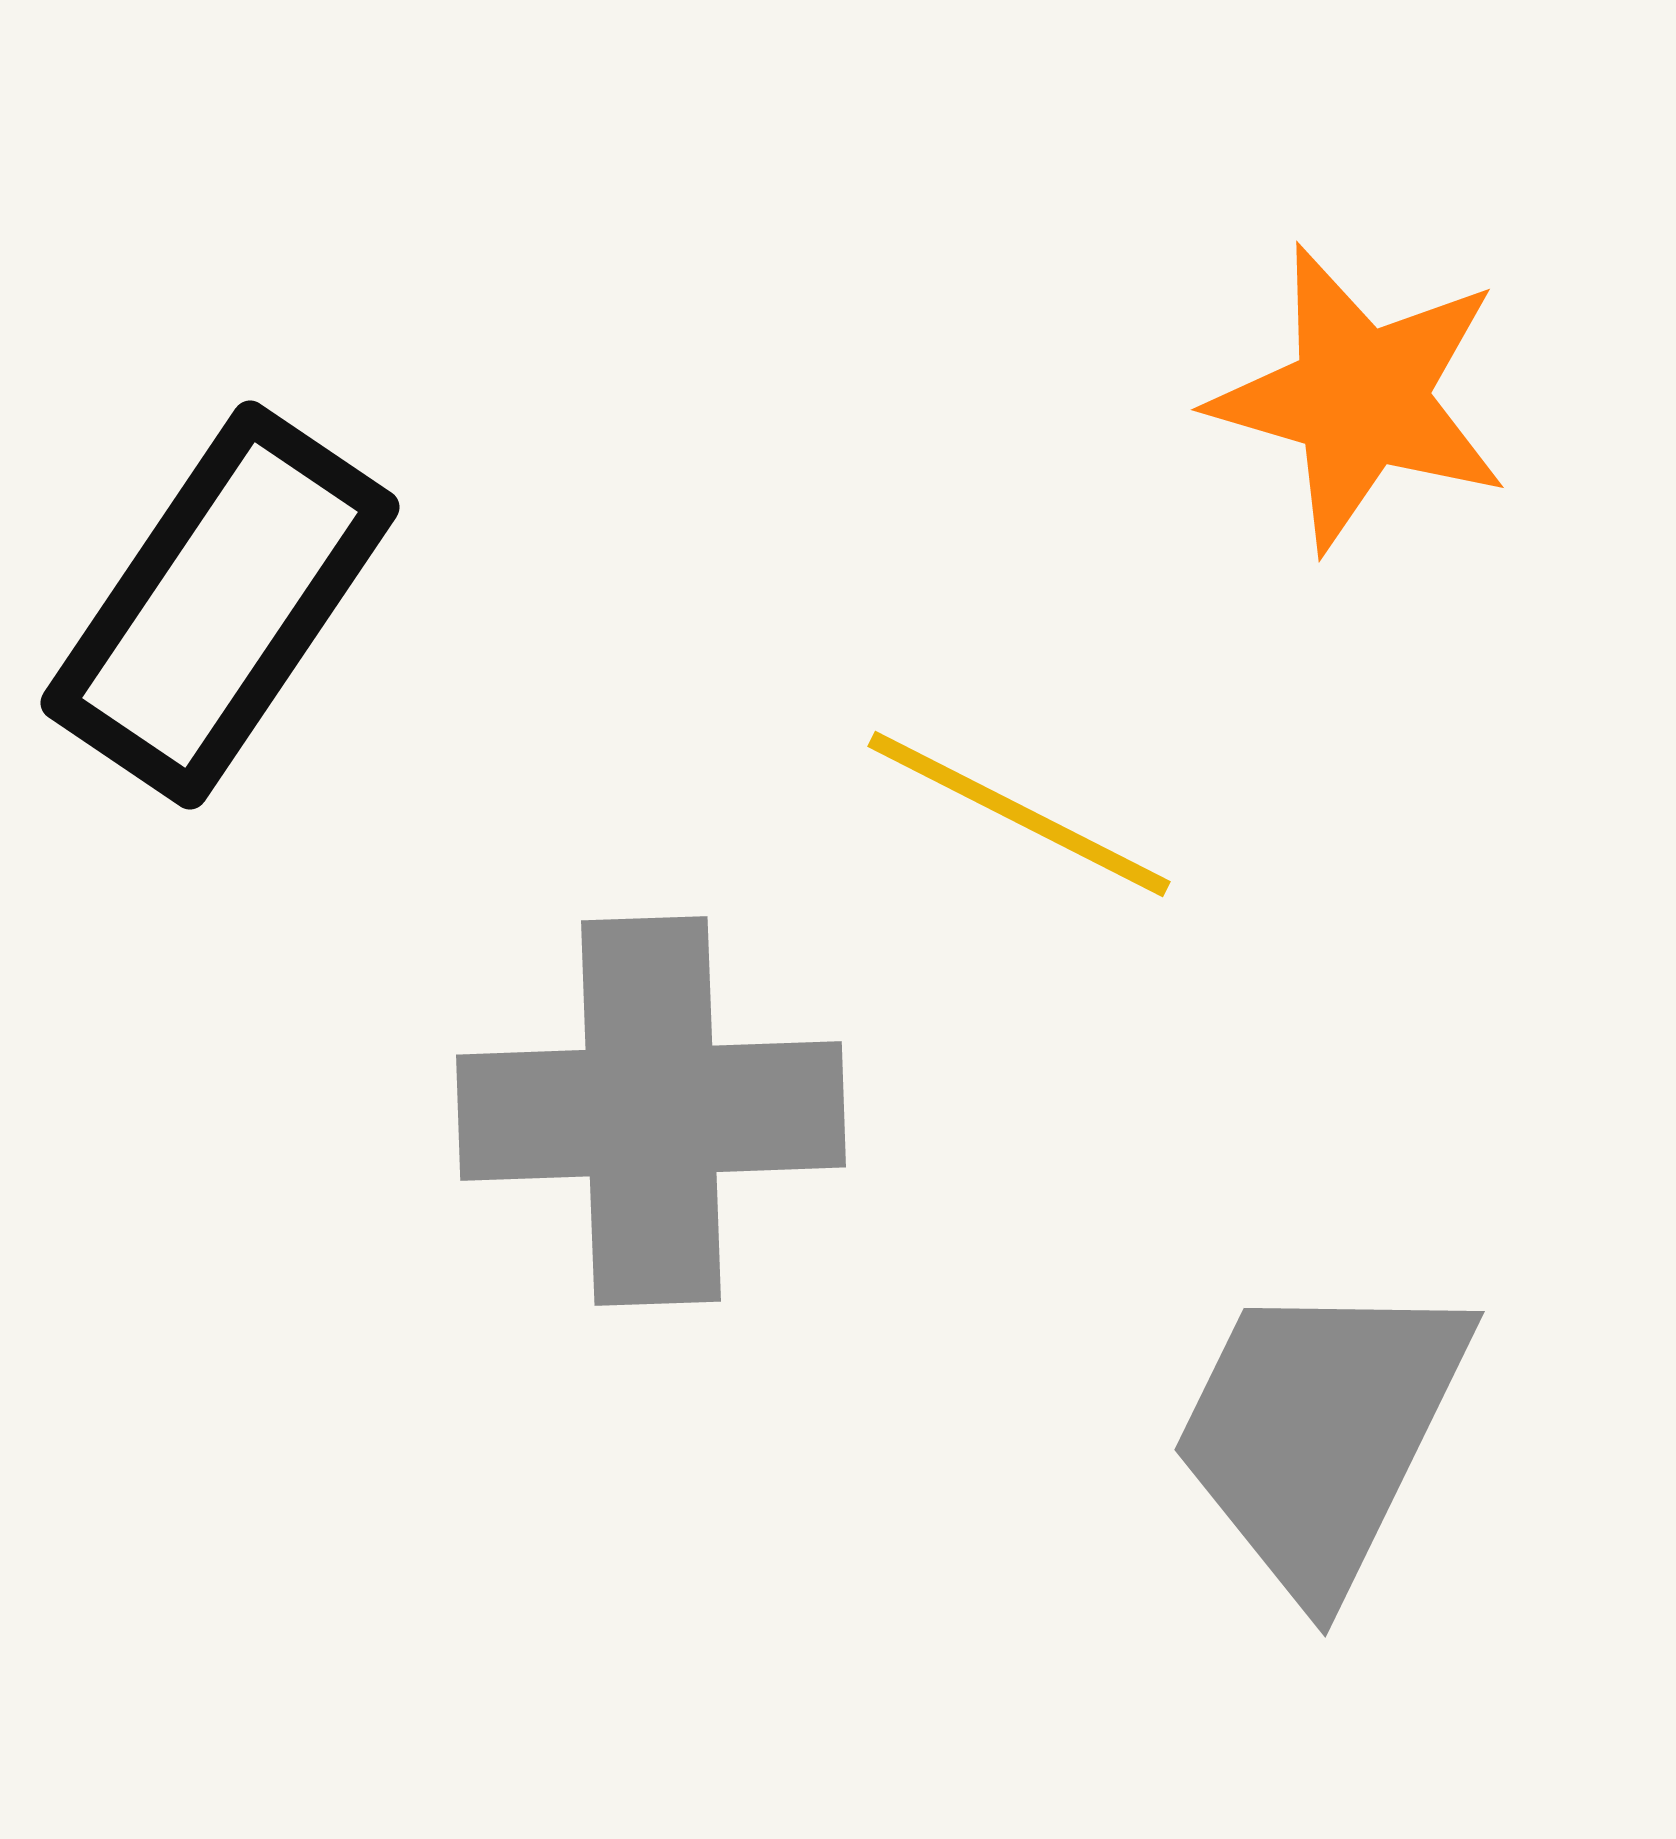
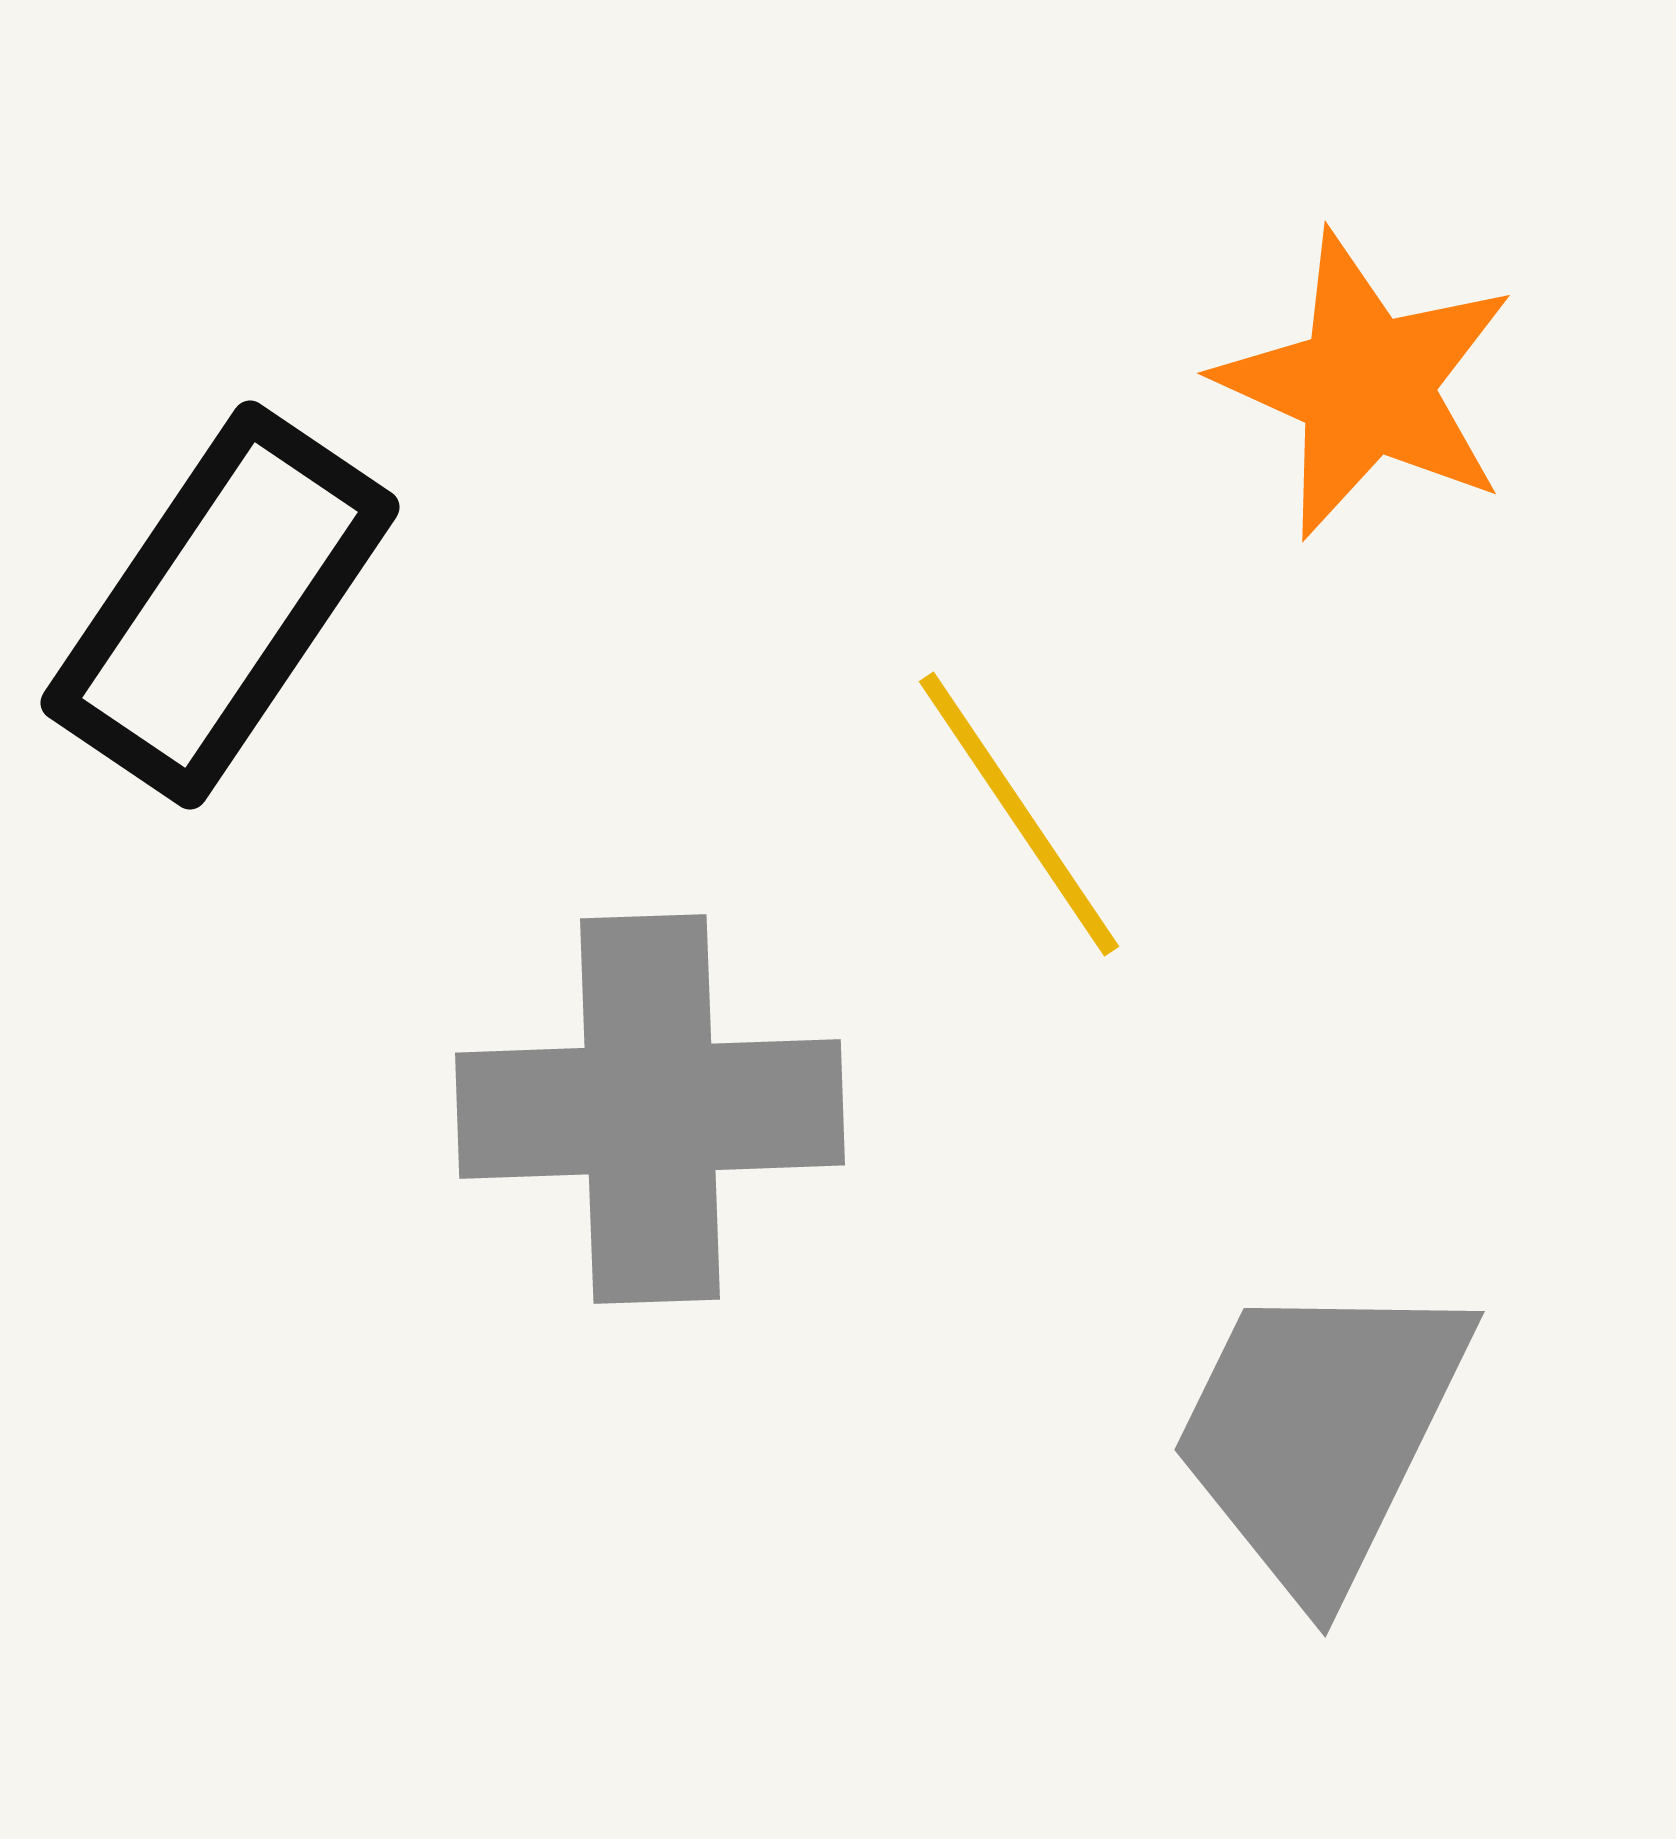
orange star: moved 6 px right, 13 px up; rotated 8 degrees clockwise
yellow line: rotated 29 degrees clockwise
gray cross: moved 1 px left, 2 px up
